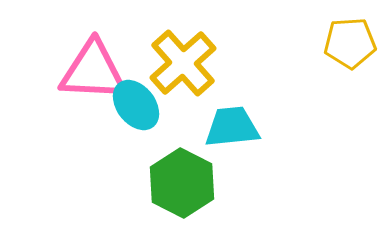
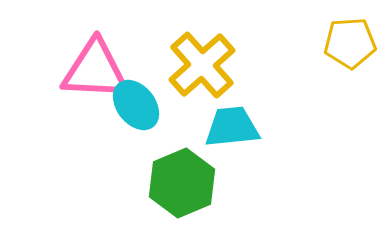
yellow cross: moved 19 px right, 2 px down
pink triangle: moved 2 px right, 1 px up
green hexagon: rotated 10 degrees clockwise
